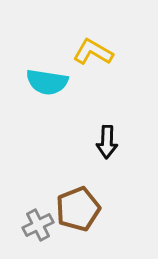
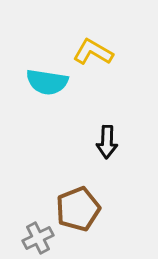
gray cross: moved 13 px down
